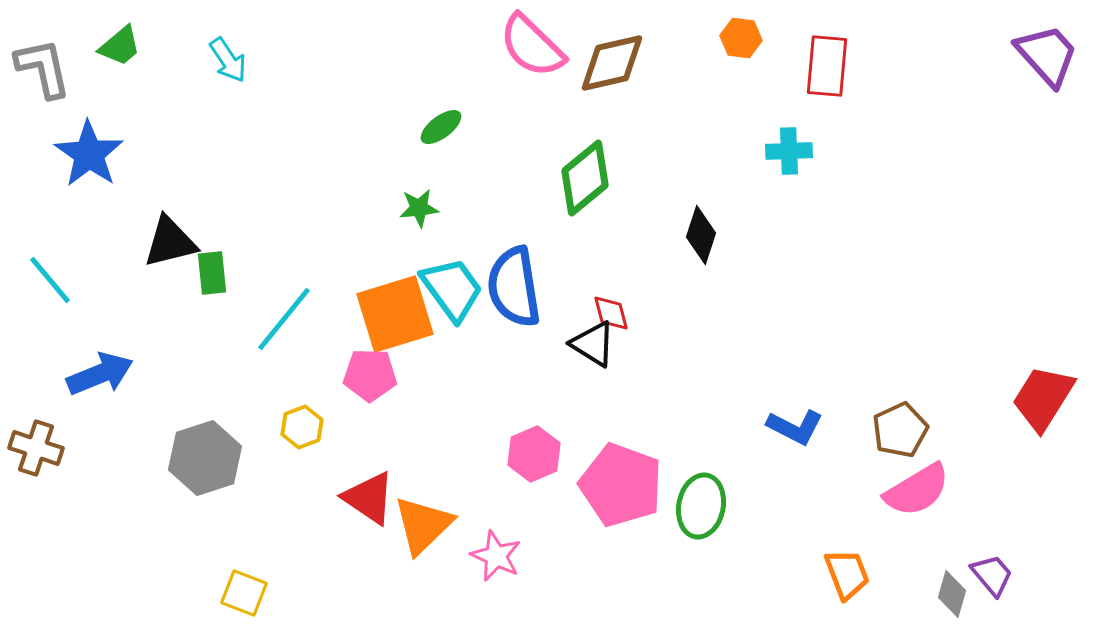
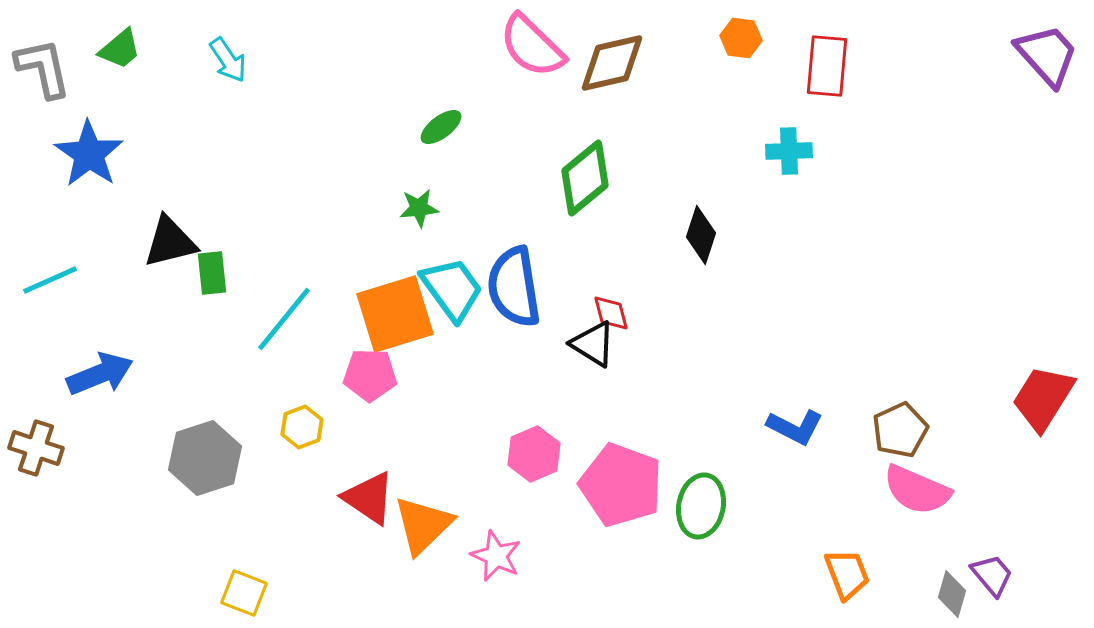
green trapezoid at (120, 46): moved 3 px down
cyan line at (50, 280): rotated 74 degrees counterclockwise
pink semicircle at (917, 490): rotated 54 degrees clockwise
